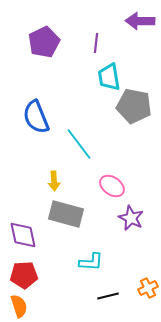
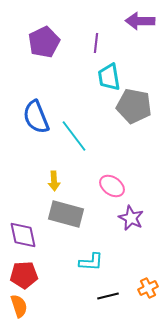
cyan line: moved 5 px left, 8 px up
